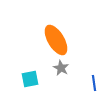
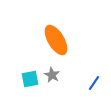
gray star: moved 9 px left, 7 px down
blue line: rotated 42 degrees clockwise
